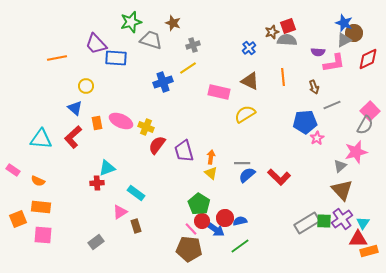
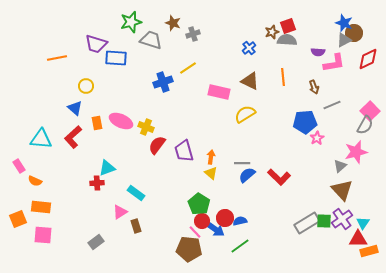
purple trapezoid at (96, 44): rotated 30 degrees counterclockwise
gray cross at (193, 45): moved 11 px up
pink rectangle at (13, 170): moved 6 px right, 4 px up; rotated 24 degrees clockwise
orange semicircle at (38, 181): moved 3 px left
pink line at (191, 229): moved 4 px right, 3 px down
